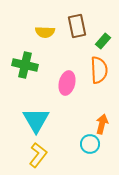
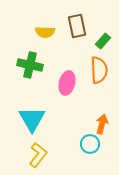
green cross: moved 5 px right
cyan triangle: moved 4 px left, 1 px up
